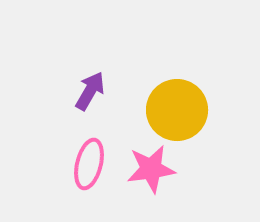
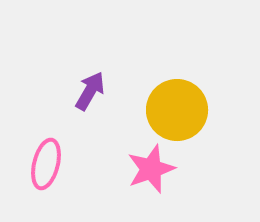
pink ellipse: moved 43 px left
pink star: rotated 12 degrees counterclockwise
